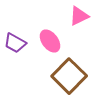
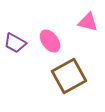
pink triangle: moved 9 px right, 6 px down; rotated 40 degrees clockwise
brown square: rotated 16 degrees clockwise
